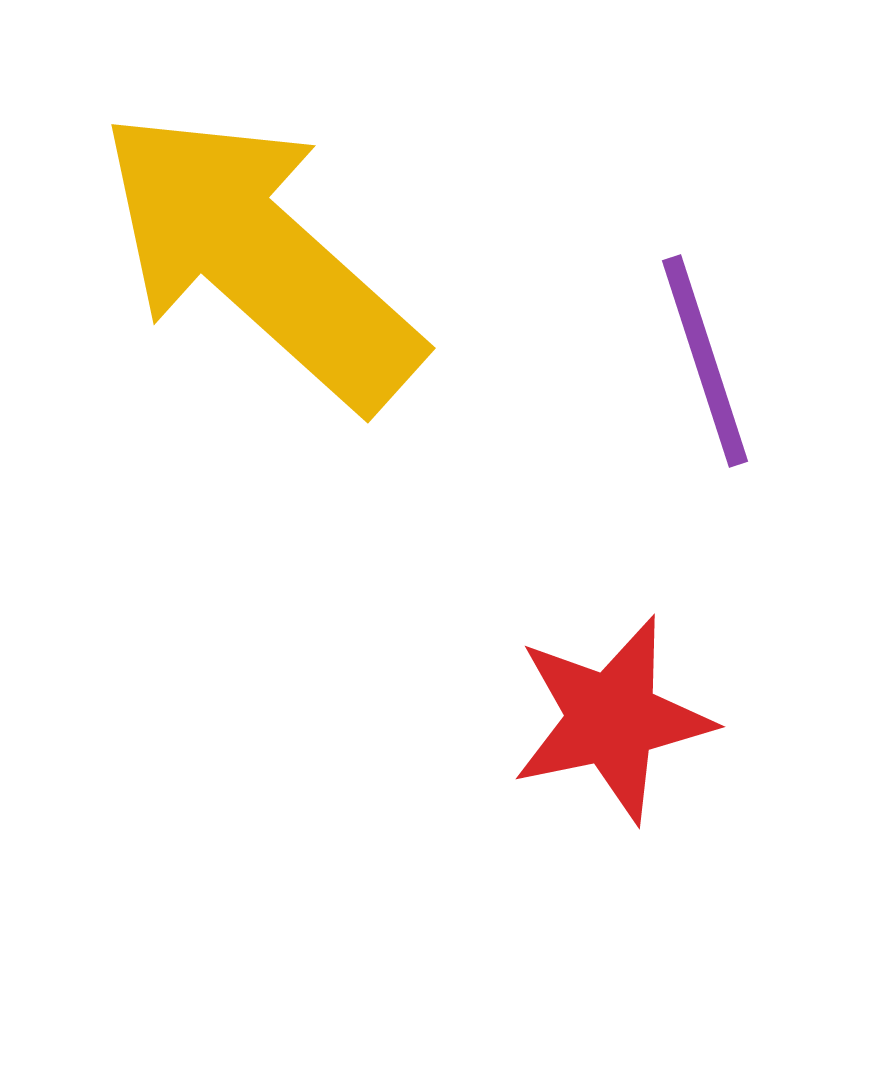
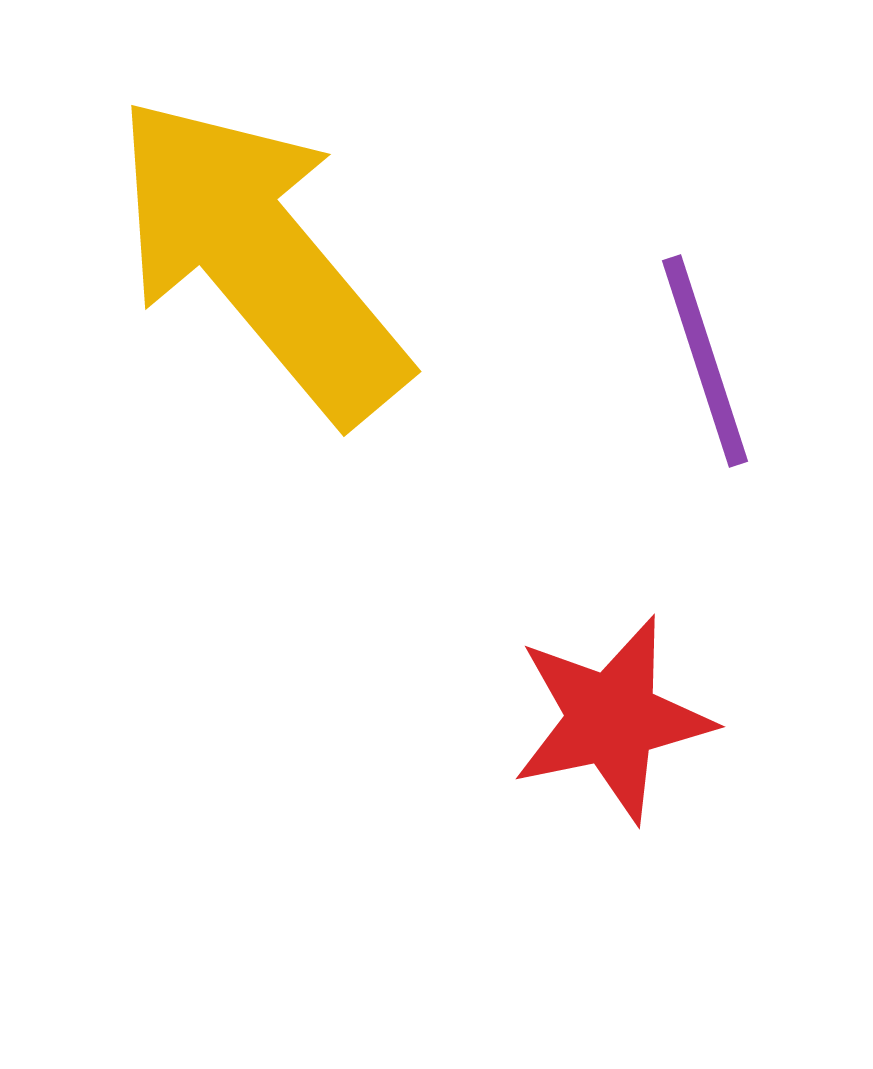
yellow arrow: rotated 8 degrees clockwise
